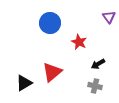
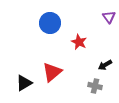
black arrow: moved 7 px right, 1 px down
